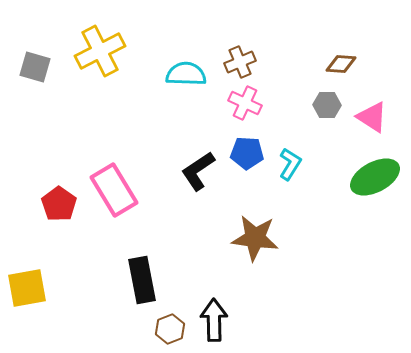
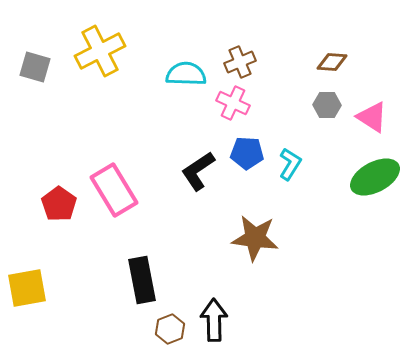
brown diamond: moved 9 px left, 2 px up
pink cross: moved 12 px left
